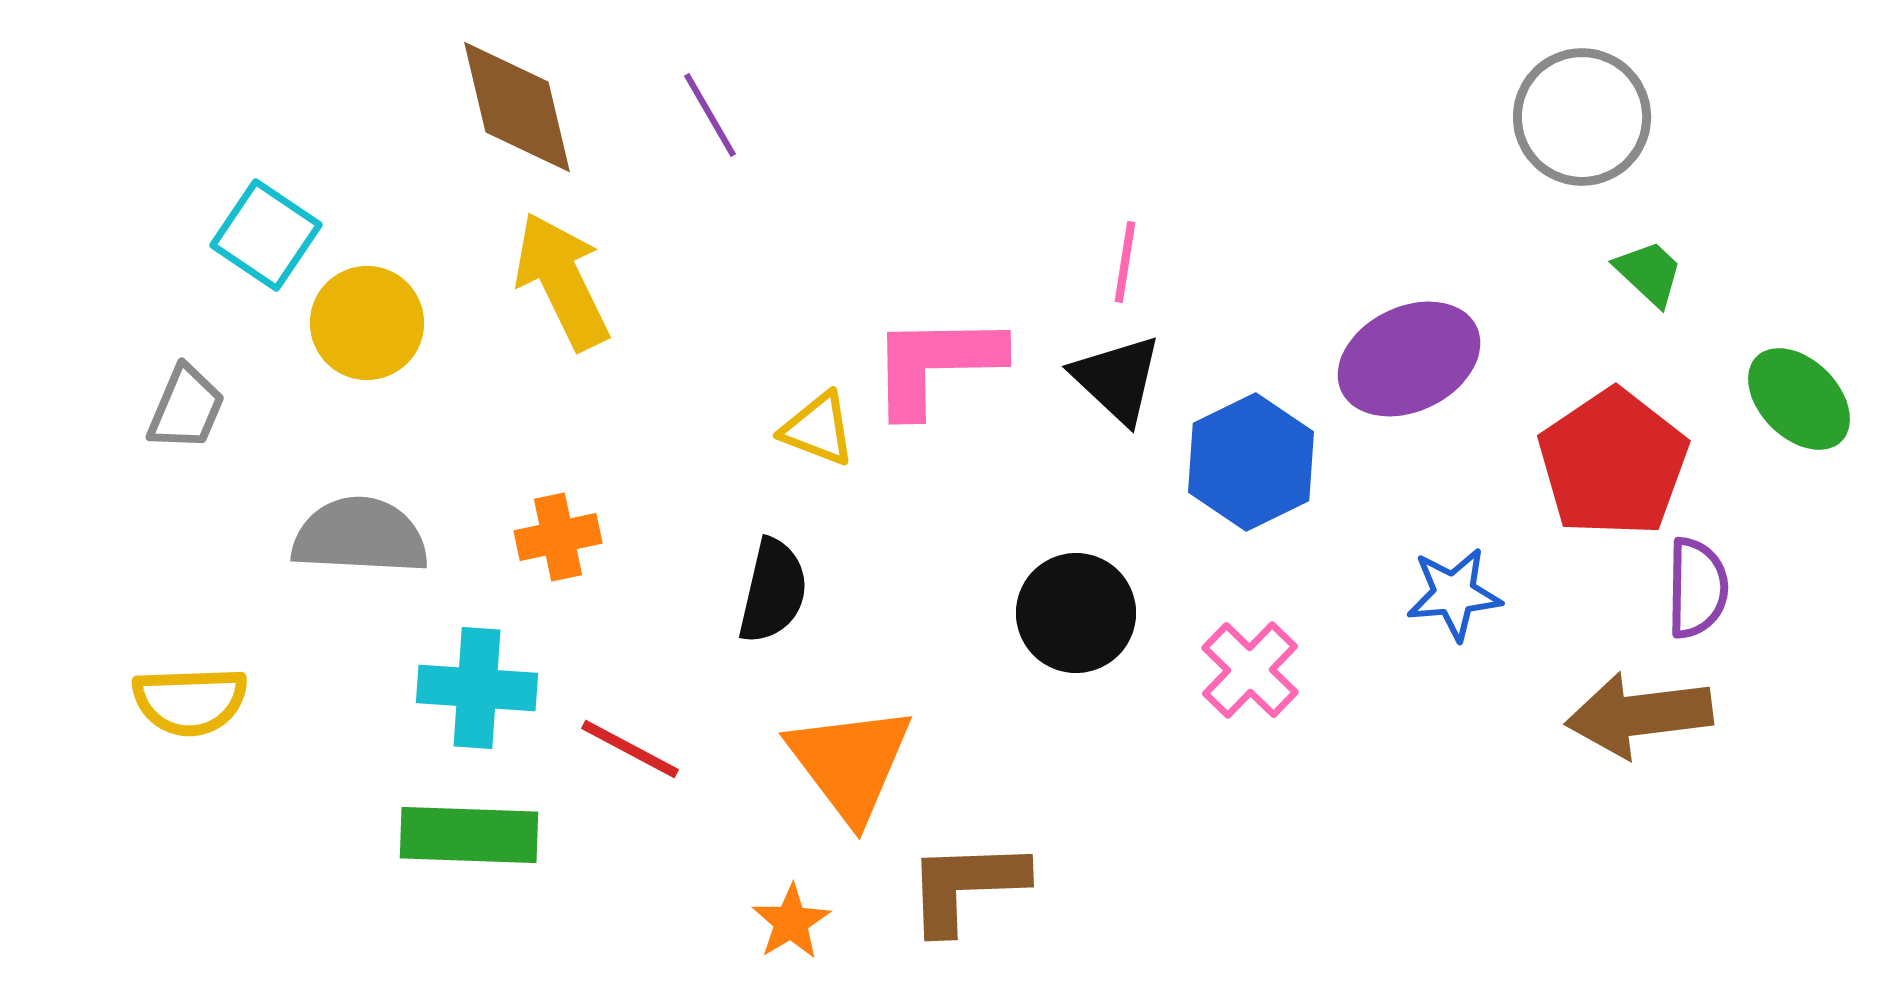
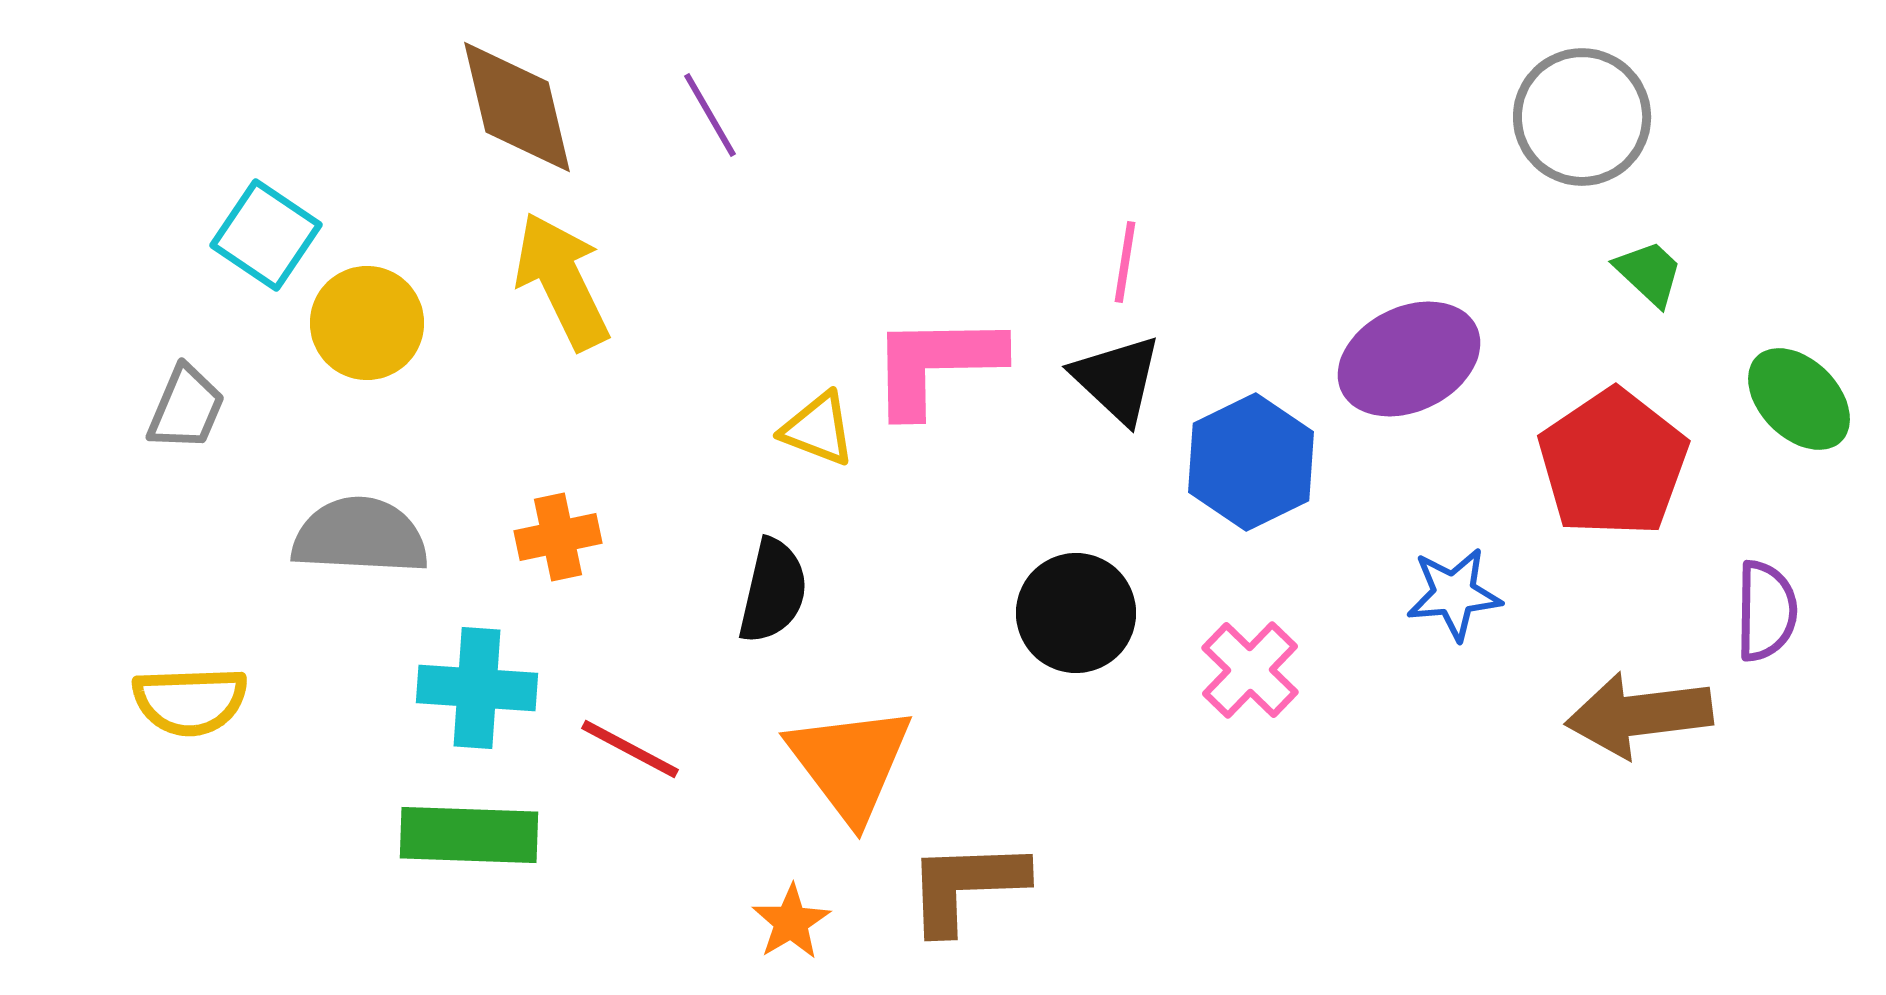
purple semicircle: moved 69 px right, 23 px down
